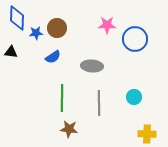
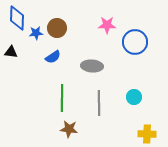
blue circle: moved 3 px down
